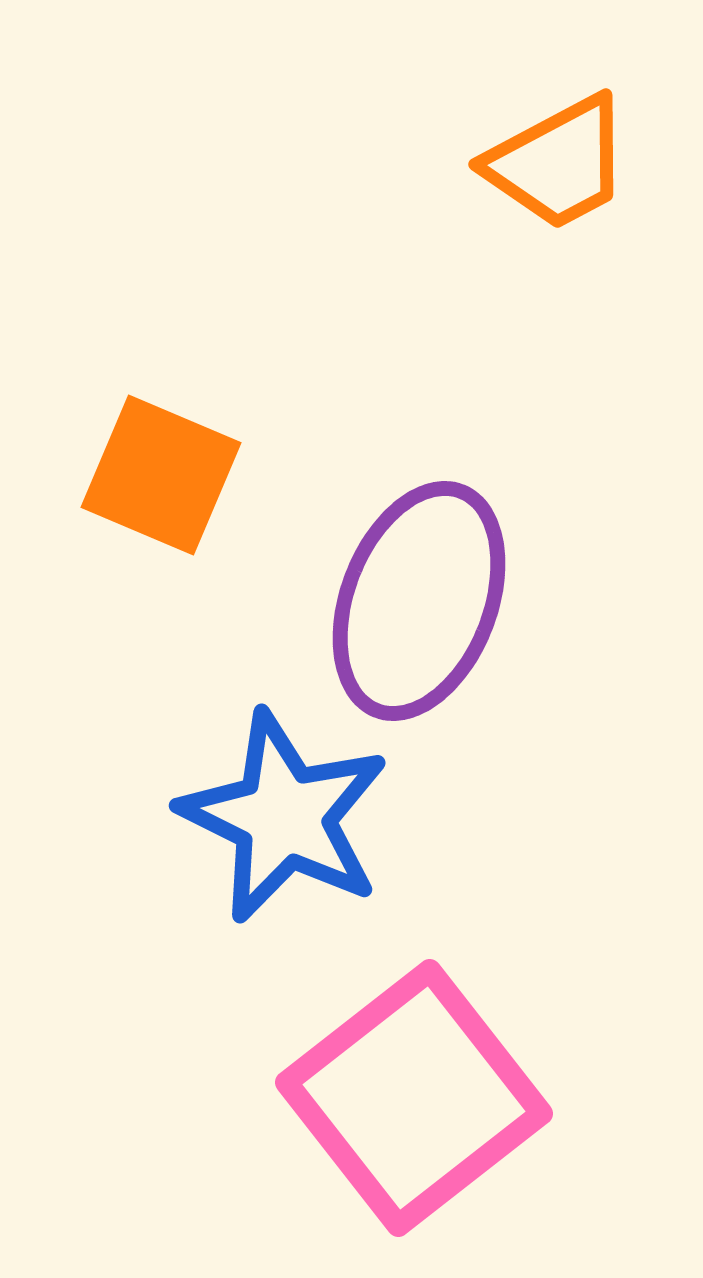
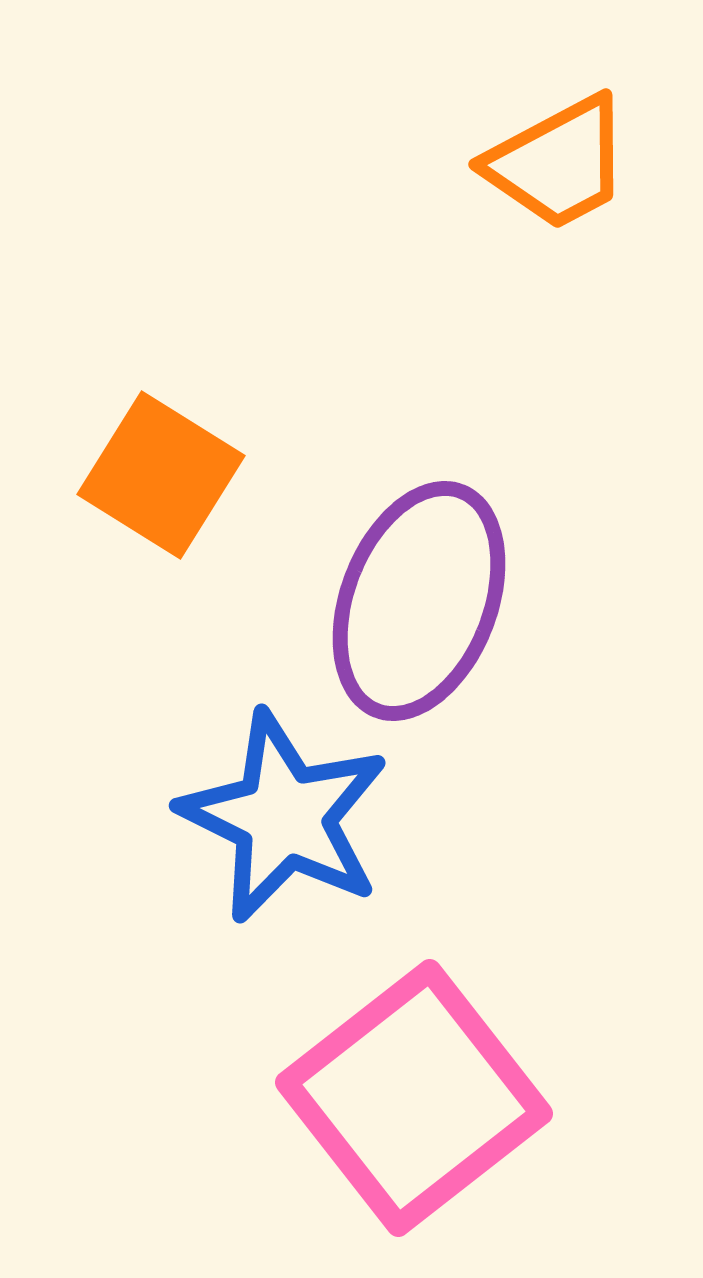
orange square: rotated 9 degrees clockwise
